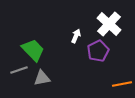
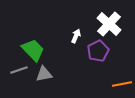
gray triangle: moved 2 px right, 4 px up
